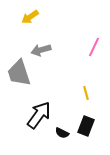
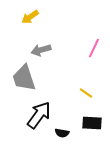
pink line: moved 1 px down
gray trapezoid: moved 5 px right, 5 px down
yellow line: rotated 40 degrees counterclockwise
black rectangle: moved 6 px right, 3 px up; rotated 72 degrees clockwise
black semicircle: rotated 16 degrees counterclockwise
